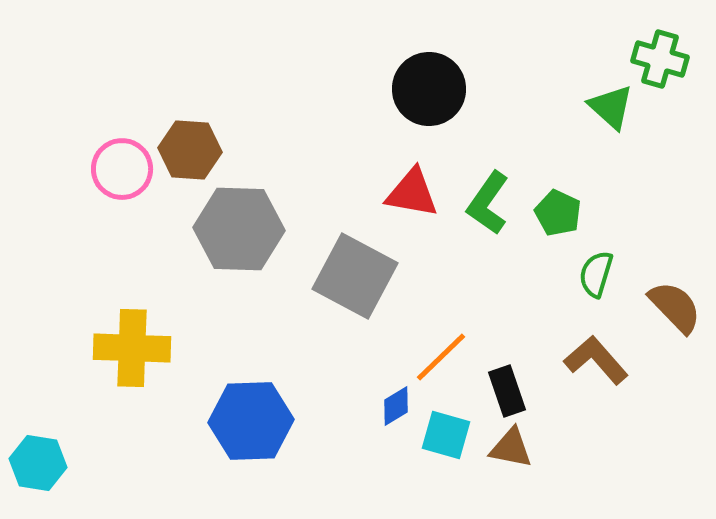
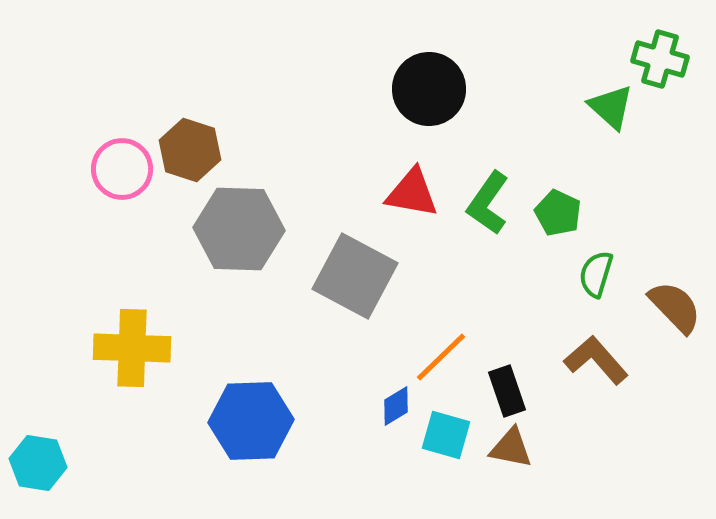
brown hexagon: rotated 14 degrees clockwise
